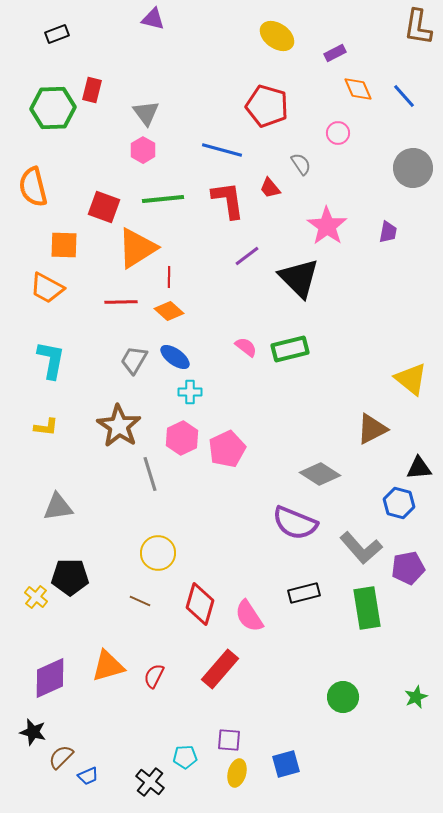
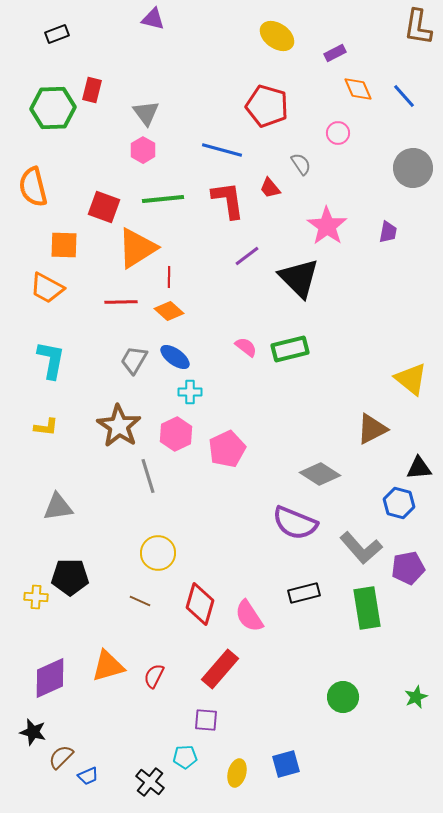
pink hexagon at (182, 438): moved 6 px left, 4 px up
gray line at (150, 474): moved 2 px left, 2 px down
yellow cross at (36, 597): rotated 35 degrees counterclockwise
purple square at (229, 740): moved 23 px left, 20 px up
